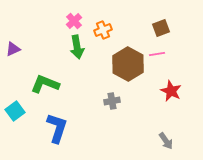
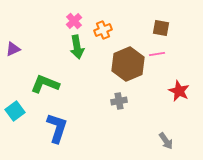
brown square: rotated 30 degrees clockwise
brown hexagon: rotated 8 degrees clockwise
red star: moved 8 px right
gray cross: moved 7 px right
